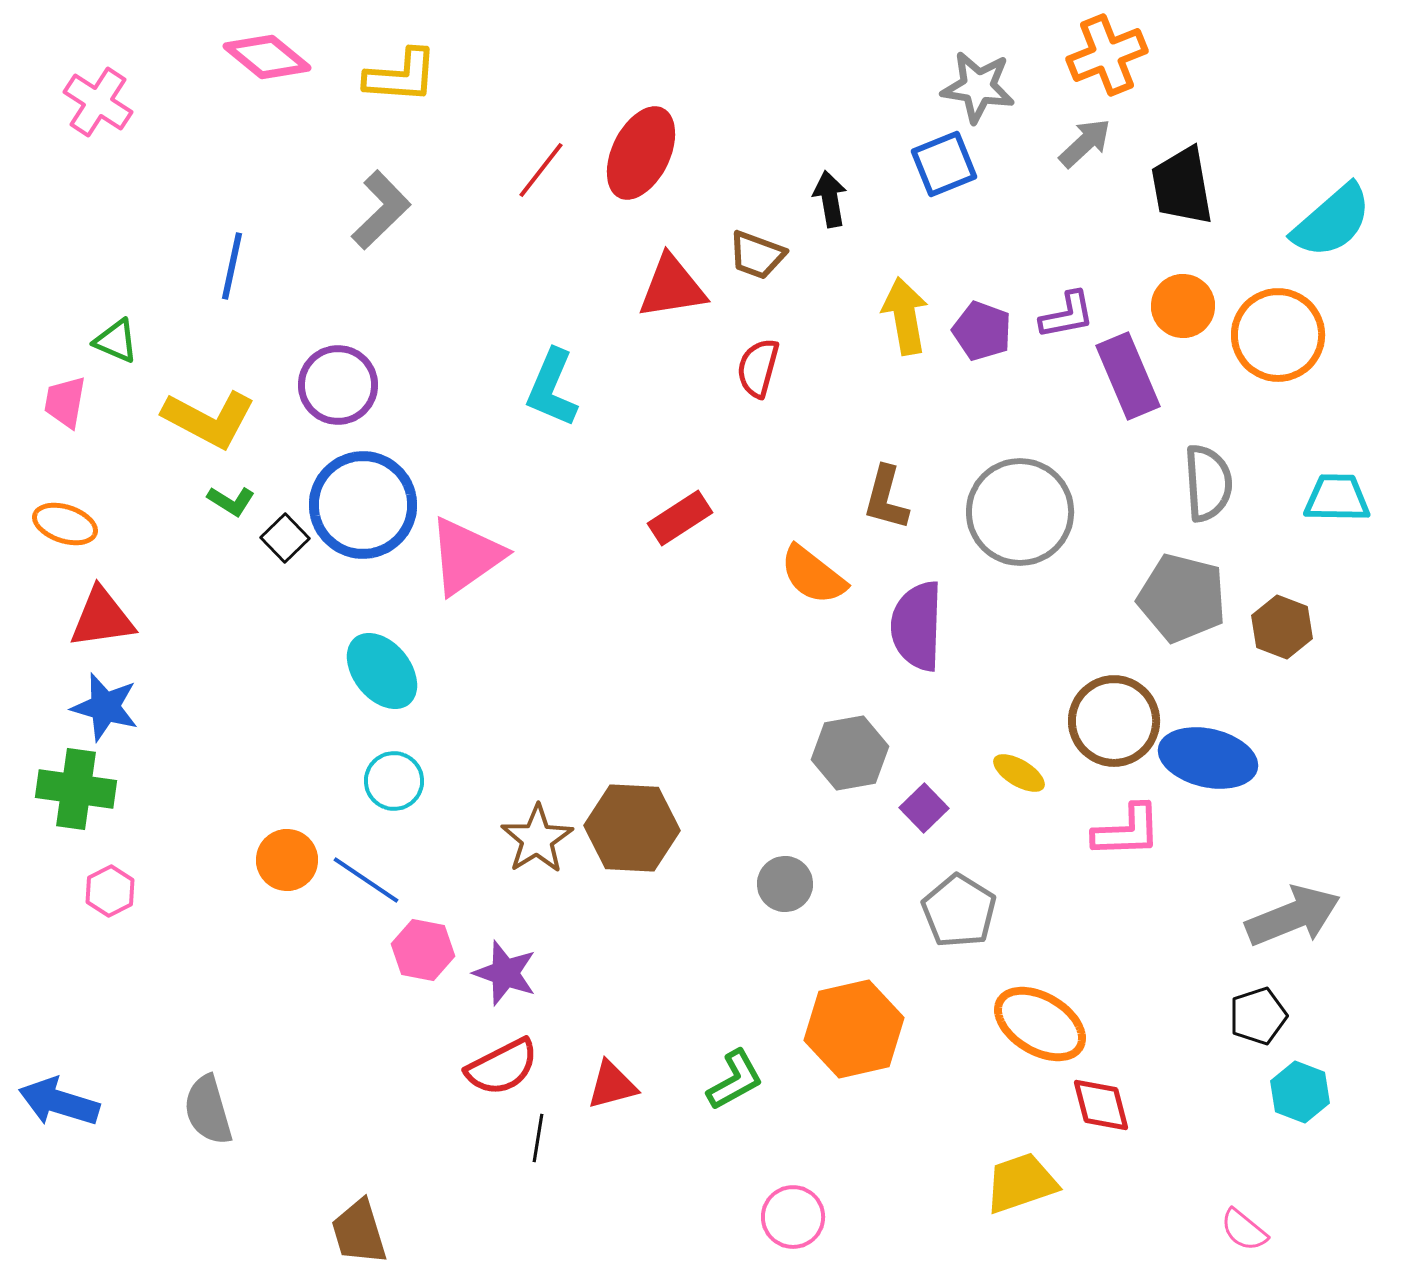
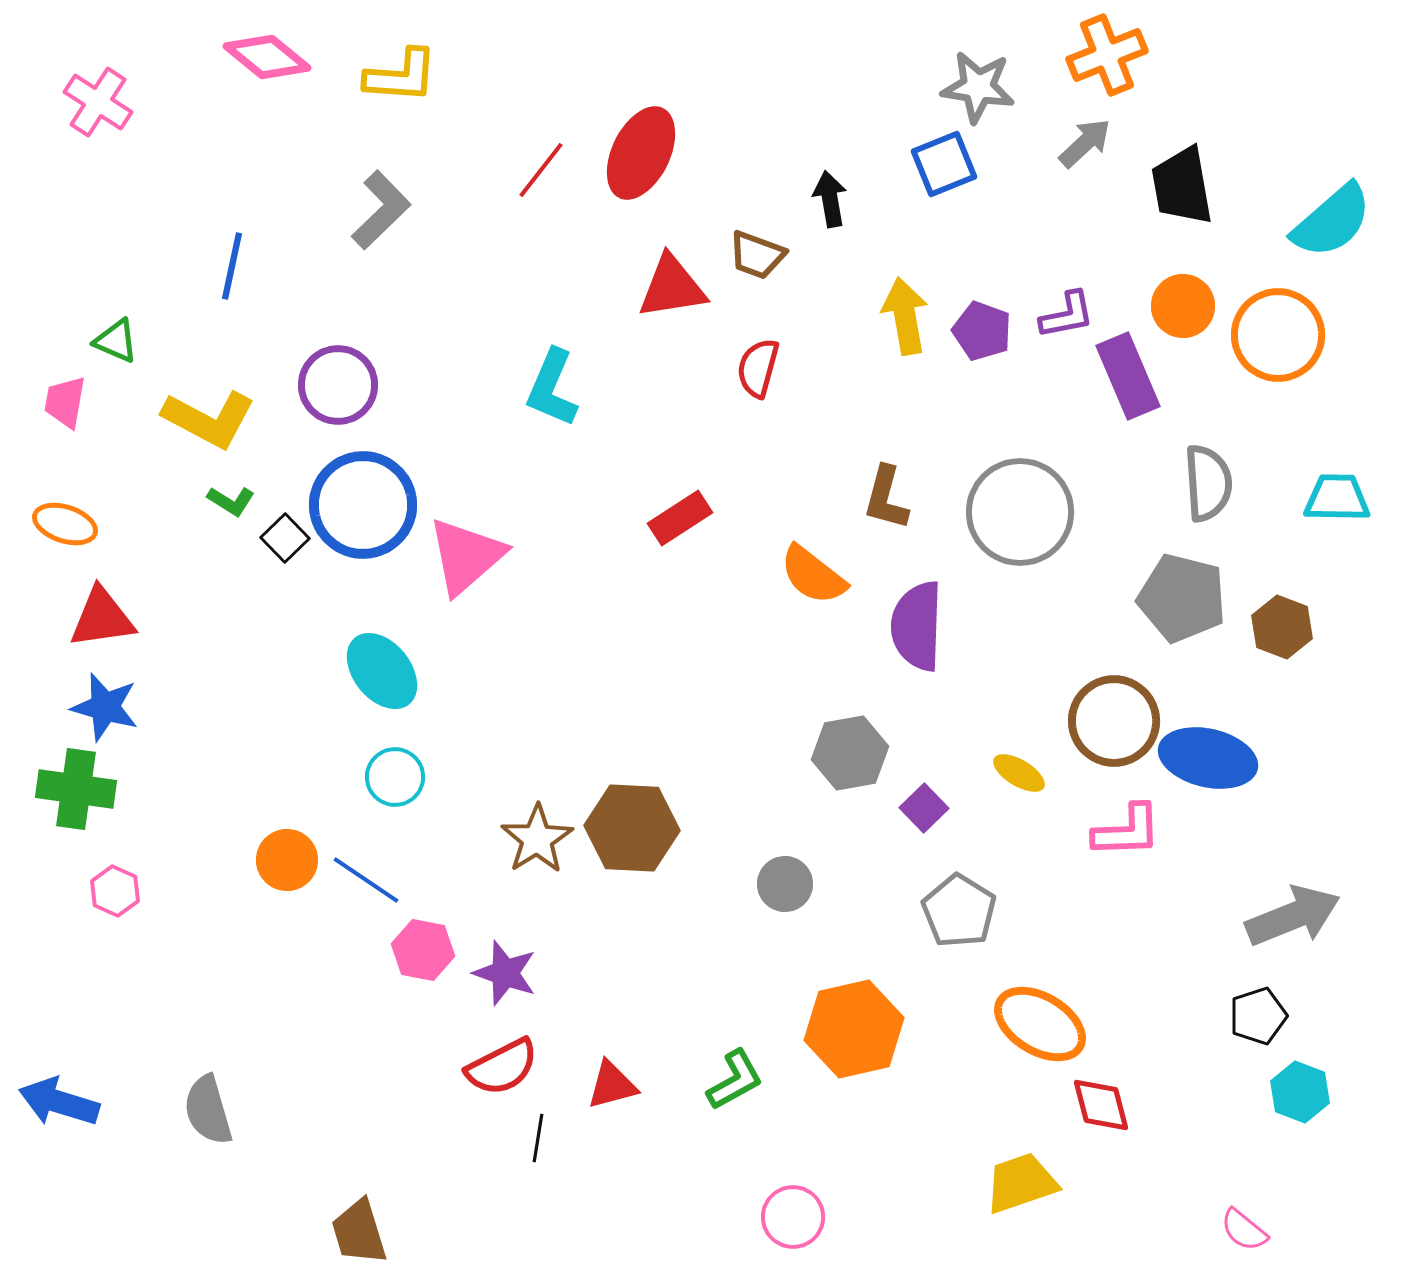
pink triangle at (466, 556): rotated 6 degrees counterclockwise
cyan circle at (394, 781): moved 1 px right, 4 px up
pink hexagon at (110, 891): moved 5 px right; rotated 9 degrees counterclockwise
